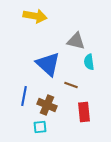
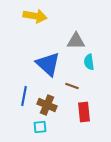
gray triangle: rotated 12 degrees counterclockwise
brown line: moved 1 px right, 1 px down
